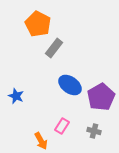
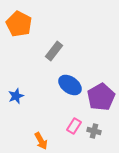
orange pentagon: moved 19 px left
gray rectangle: moved 3 px down
blue star: rotated 28 degrees clockwise
pink rectangle: moved 12 px right
